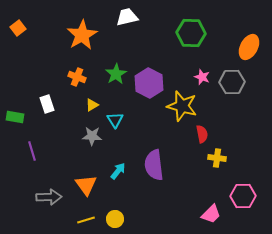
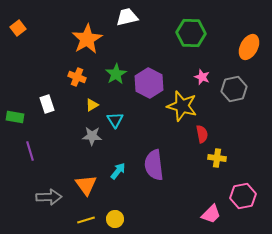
orange star: moved 5 px right, 4 px down
gray hexagon: moved 2 px right, 7 px down; rotated 10 degrees counterclockwise
purple line: moved 2 px left
pink hexagon: rotated 10 degrees counterclockwise
